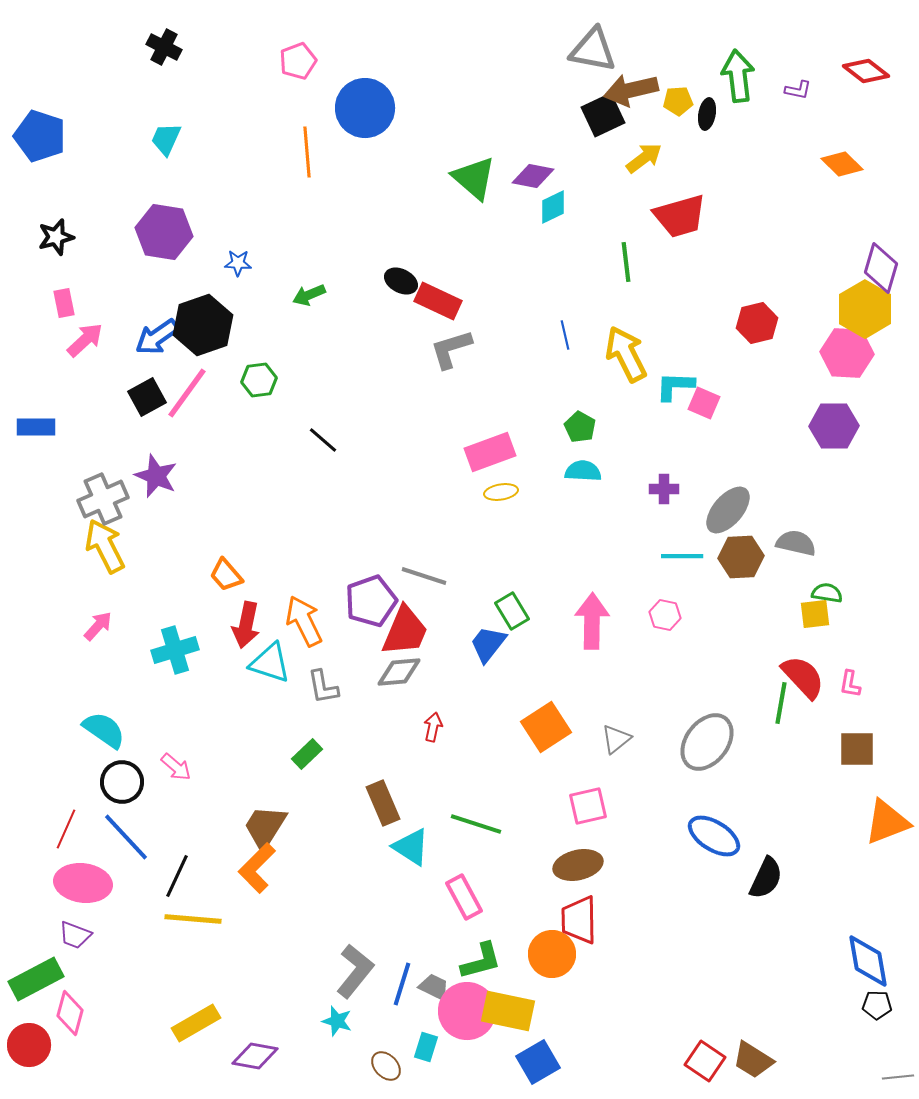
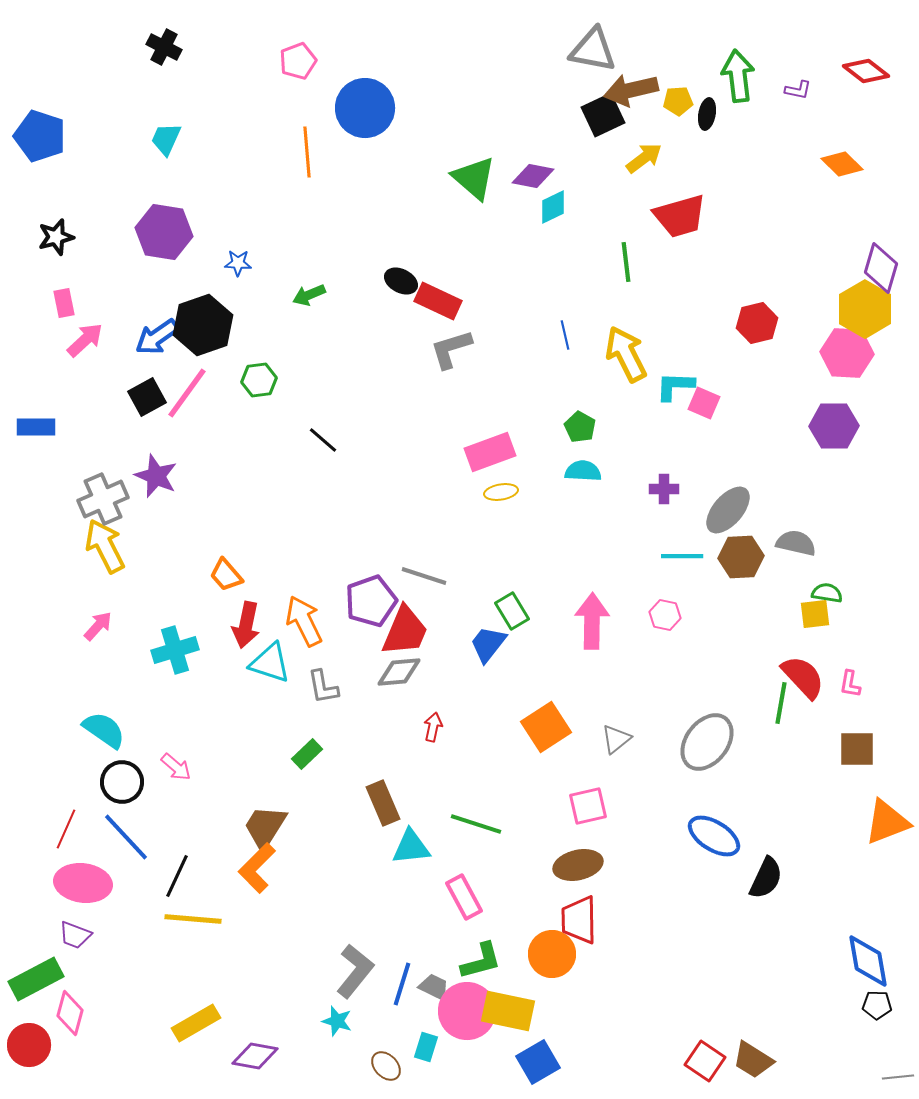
cyan triangle at (411, 847): rotated 39 degrees counterclockwise
